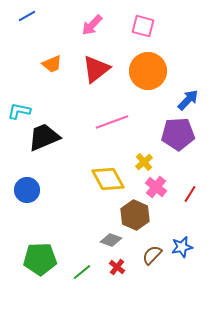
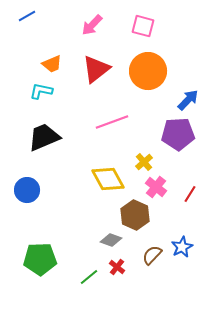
cyan L-shape: moved 22 px right, 20 px up
blue star: rotated 15 degrees counterclockwise
green line: moved 7 px right, 5 px down
